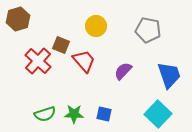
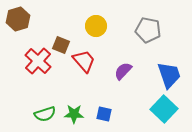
cyan square: moved 6 px right, 5 px up
